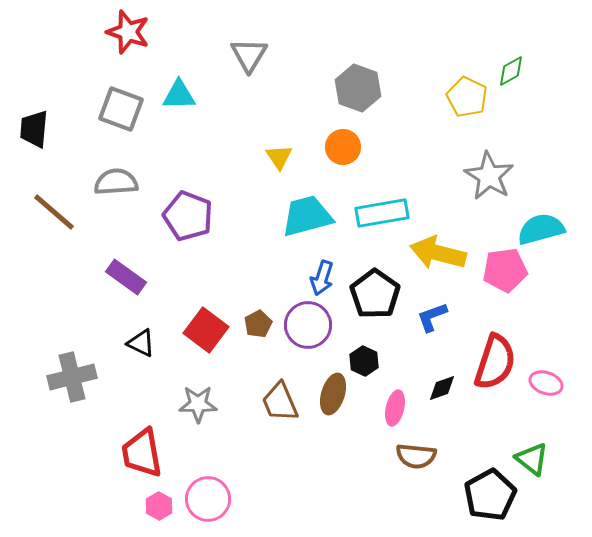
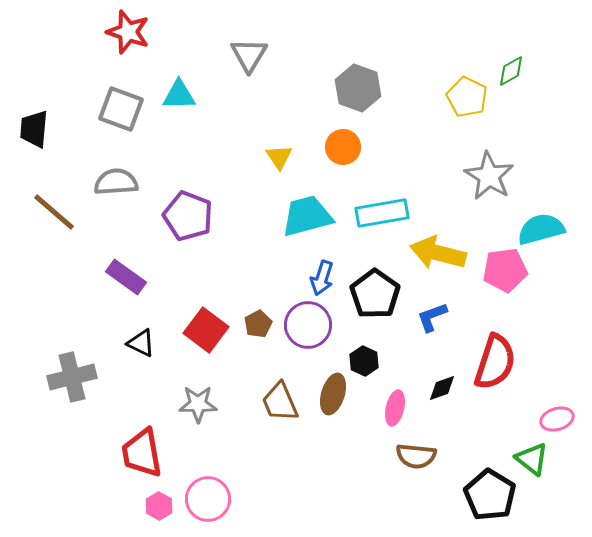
pink ellipse at (546, 383): moved 11 px right, 36 px down; rotated 36 degrees counterclockwise
black pentagon at (490, 495): rotated 12 degrees counterclockwise
